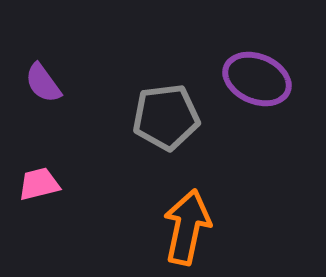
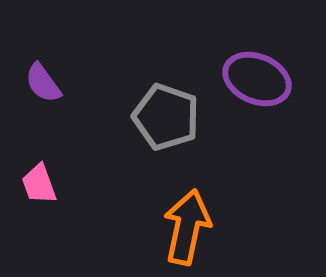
gray pentagon: rotated 26 degrees clockwise
pink trapezoid: rotated 96 degrees counterclockwise
